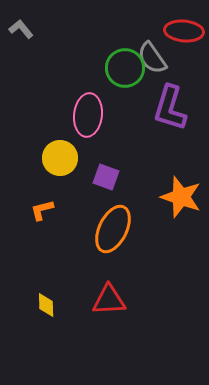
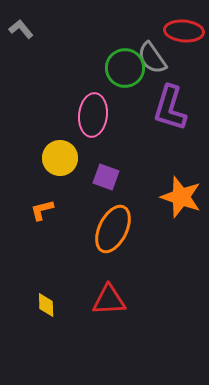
pink ellipse: moved 5 px right
